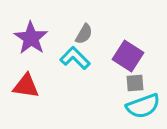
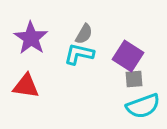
cyan L-shape: moved 4 px right, 4 px up; rotated 32 degrees counterclockwise
gray square: moved 1 px left, 4 px up
